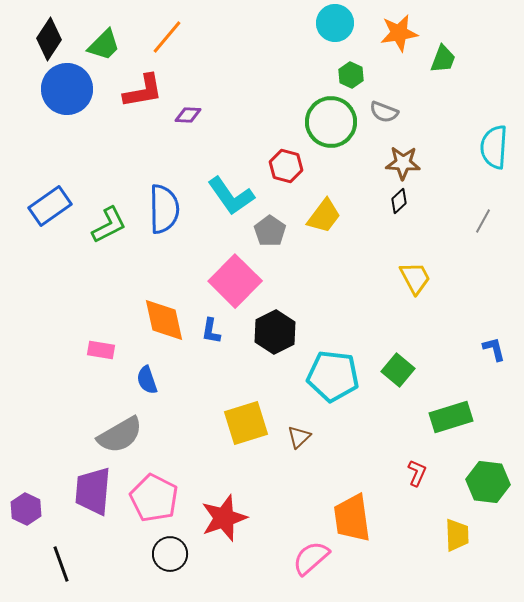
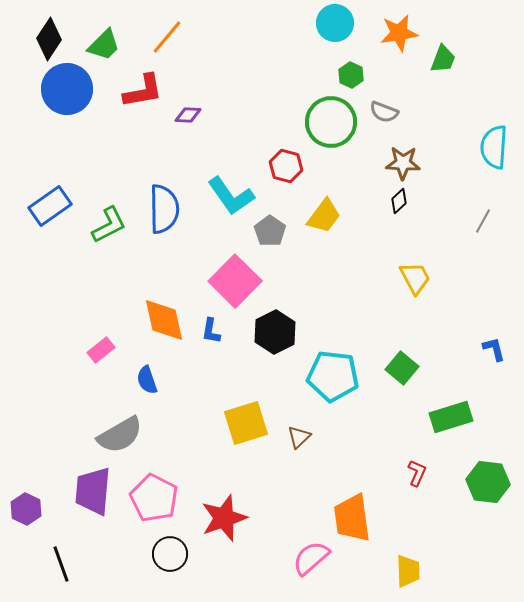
pink rectangle at (101, 350): rotated 48 degrees counterclockwise
green square at (398, 370): moved 4 px right, 2 px up
yellow trapezoid at (457, 535): moved 49 px left, 36 px down
